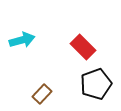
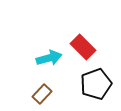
cyan arrow: moved 27 px right, 18 px down
